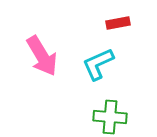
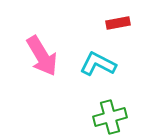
cyan L-shape: rotated 51 degrees clockwise
green cross: rotated 20 degrees counterclockwise
